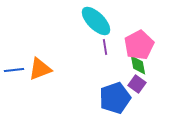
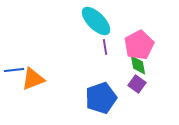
orange triangle: moved 7 px left, 10 px down
blue pentagon: moved 14 px left
